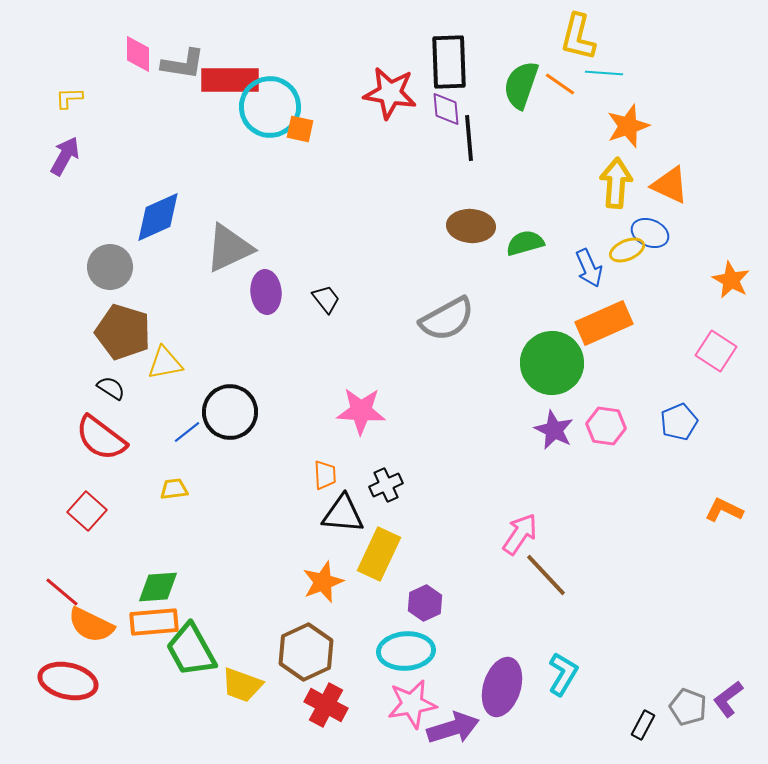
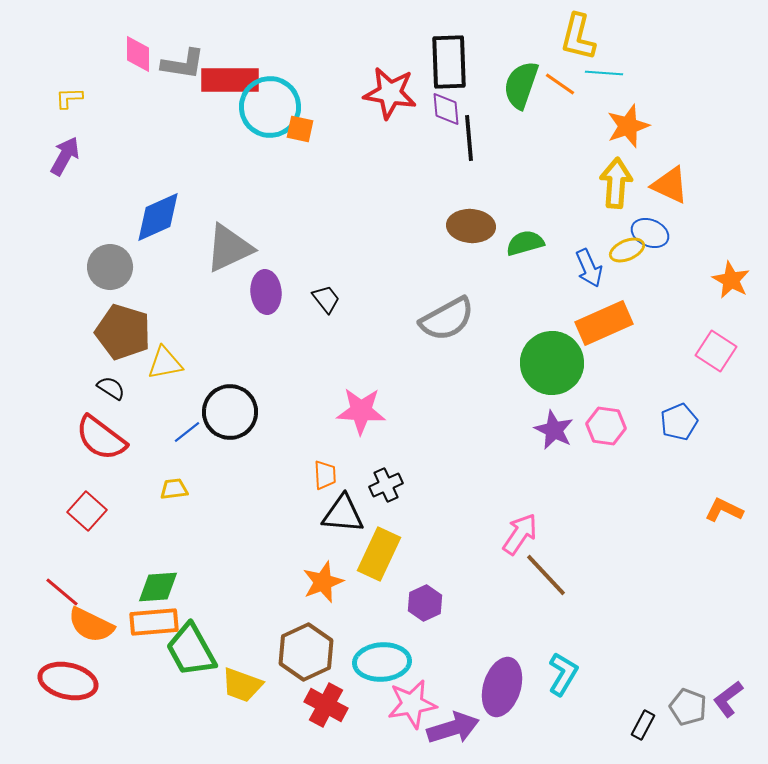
cyan ellipse at (406, 651): moved 24 px left, 11 px down
